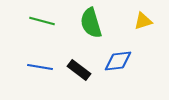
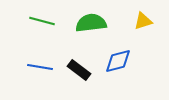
green semicircle: rotated 100 degrees clockwise
blue diamond: rotated 8 degrees counterclockwise
